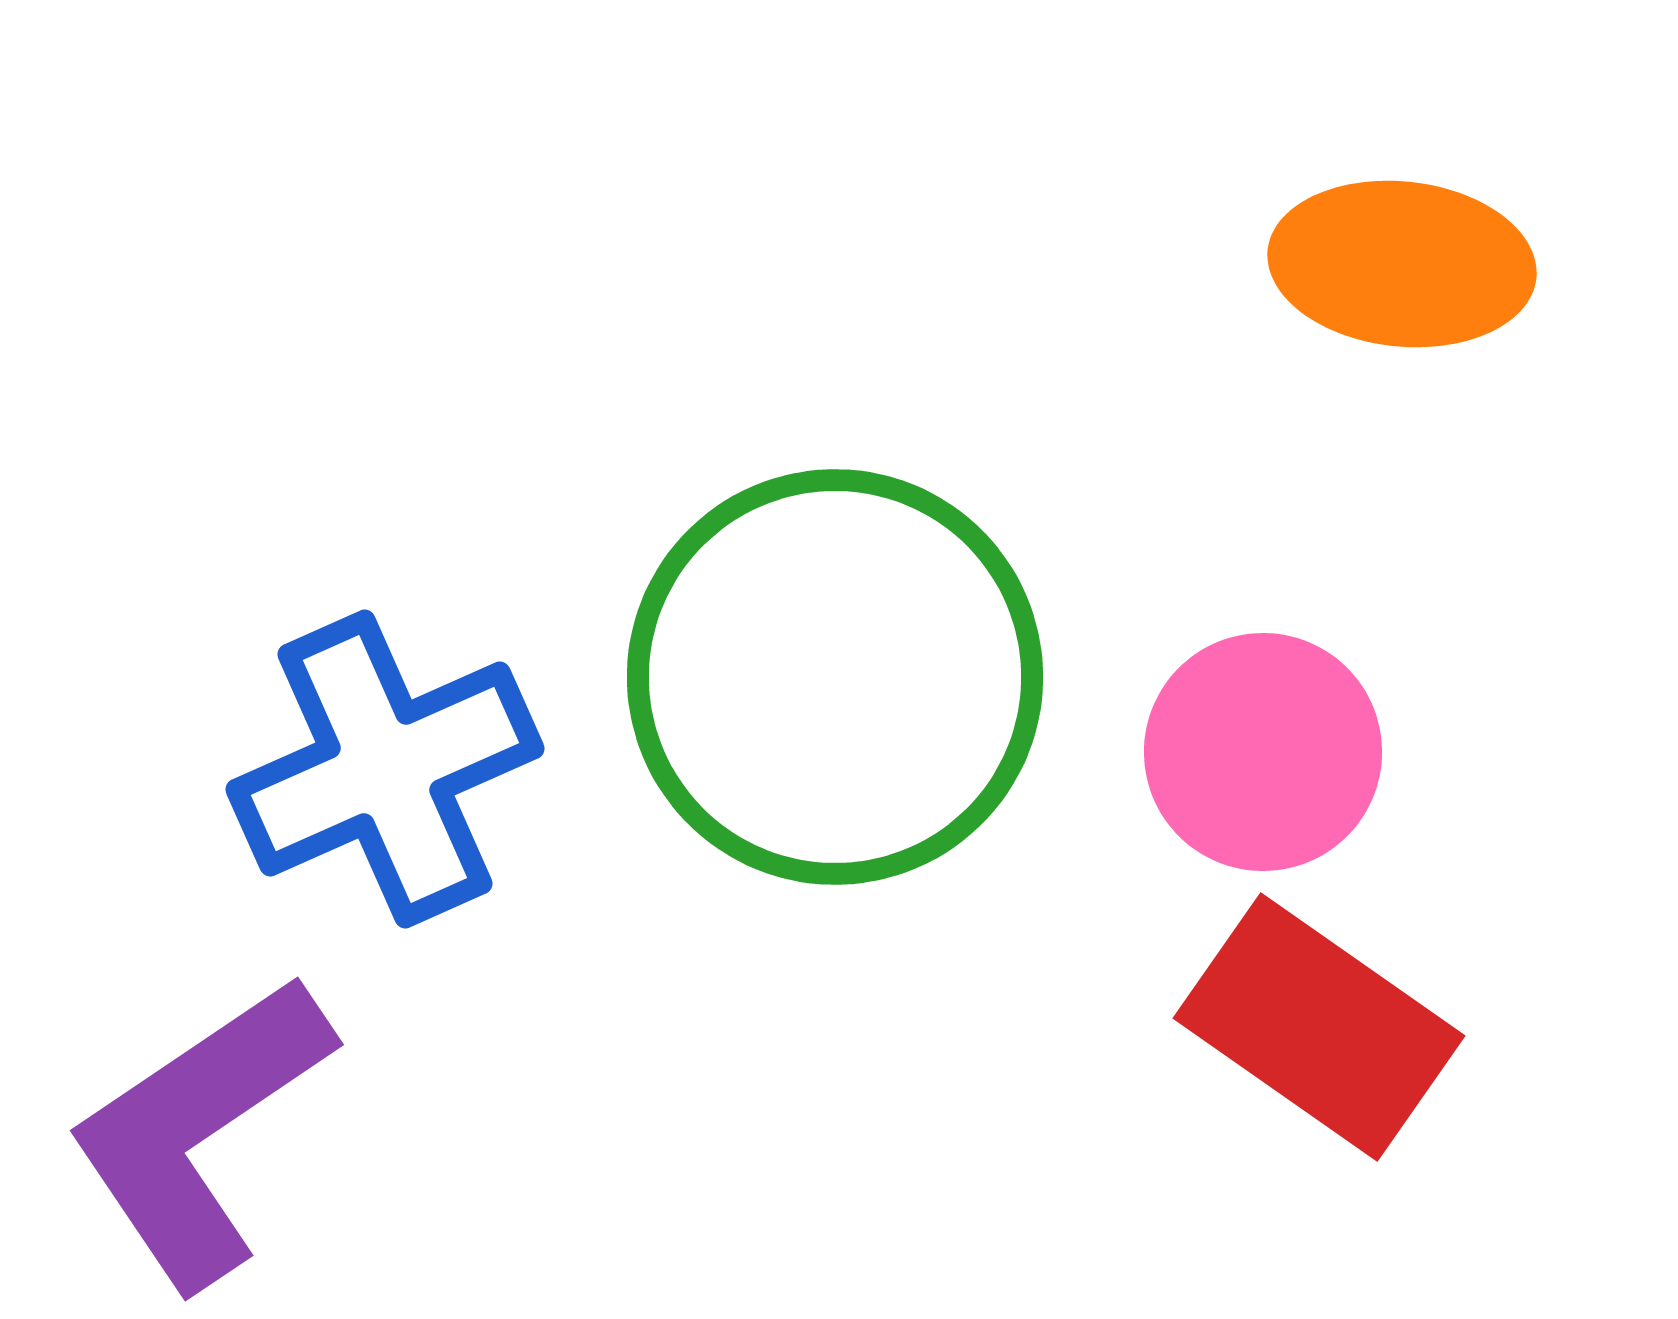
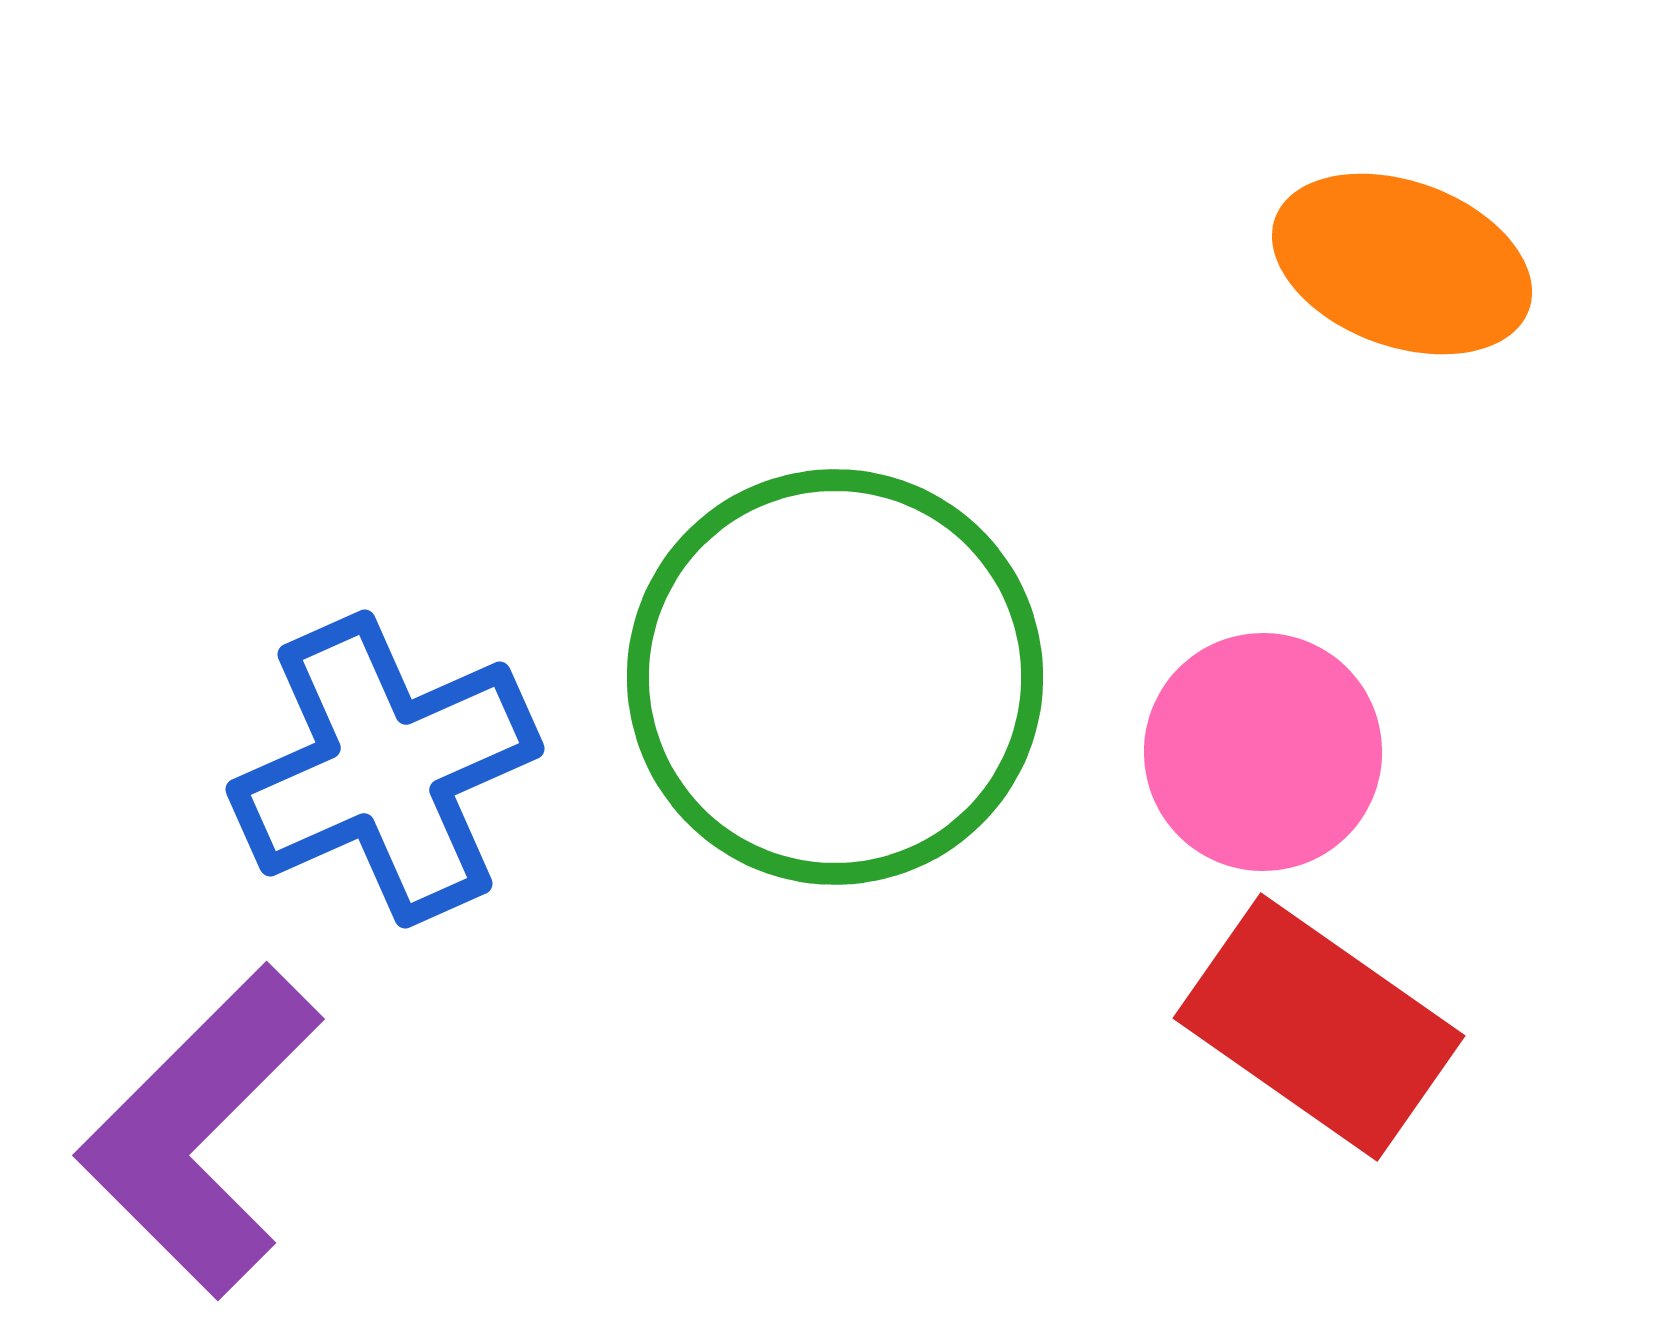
orange ellipse: rotated 14 degrees clockwise
purple L-shape: rotated 11 degrees counterclockwise
